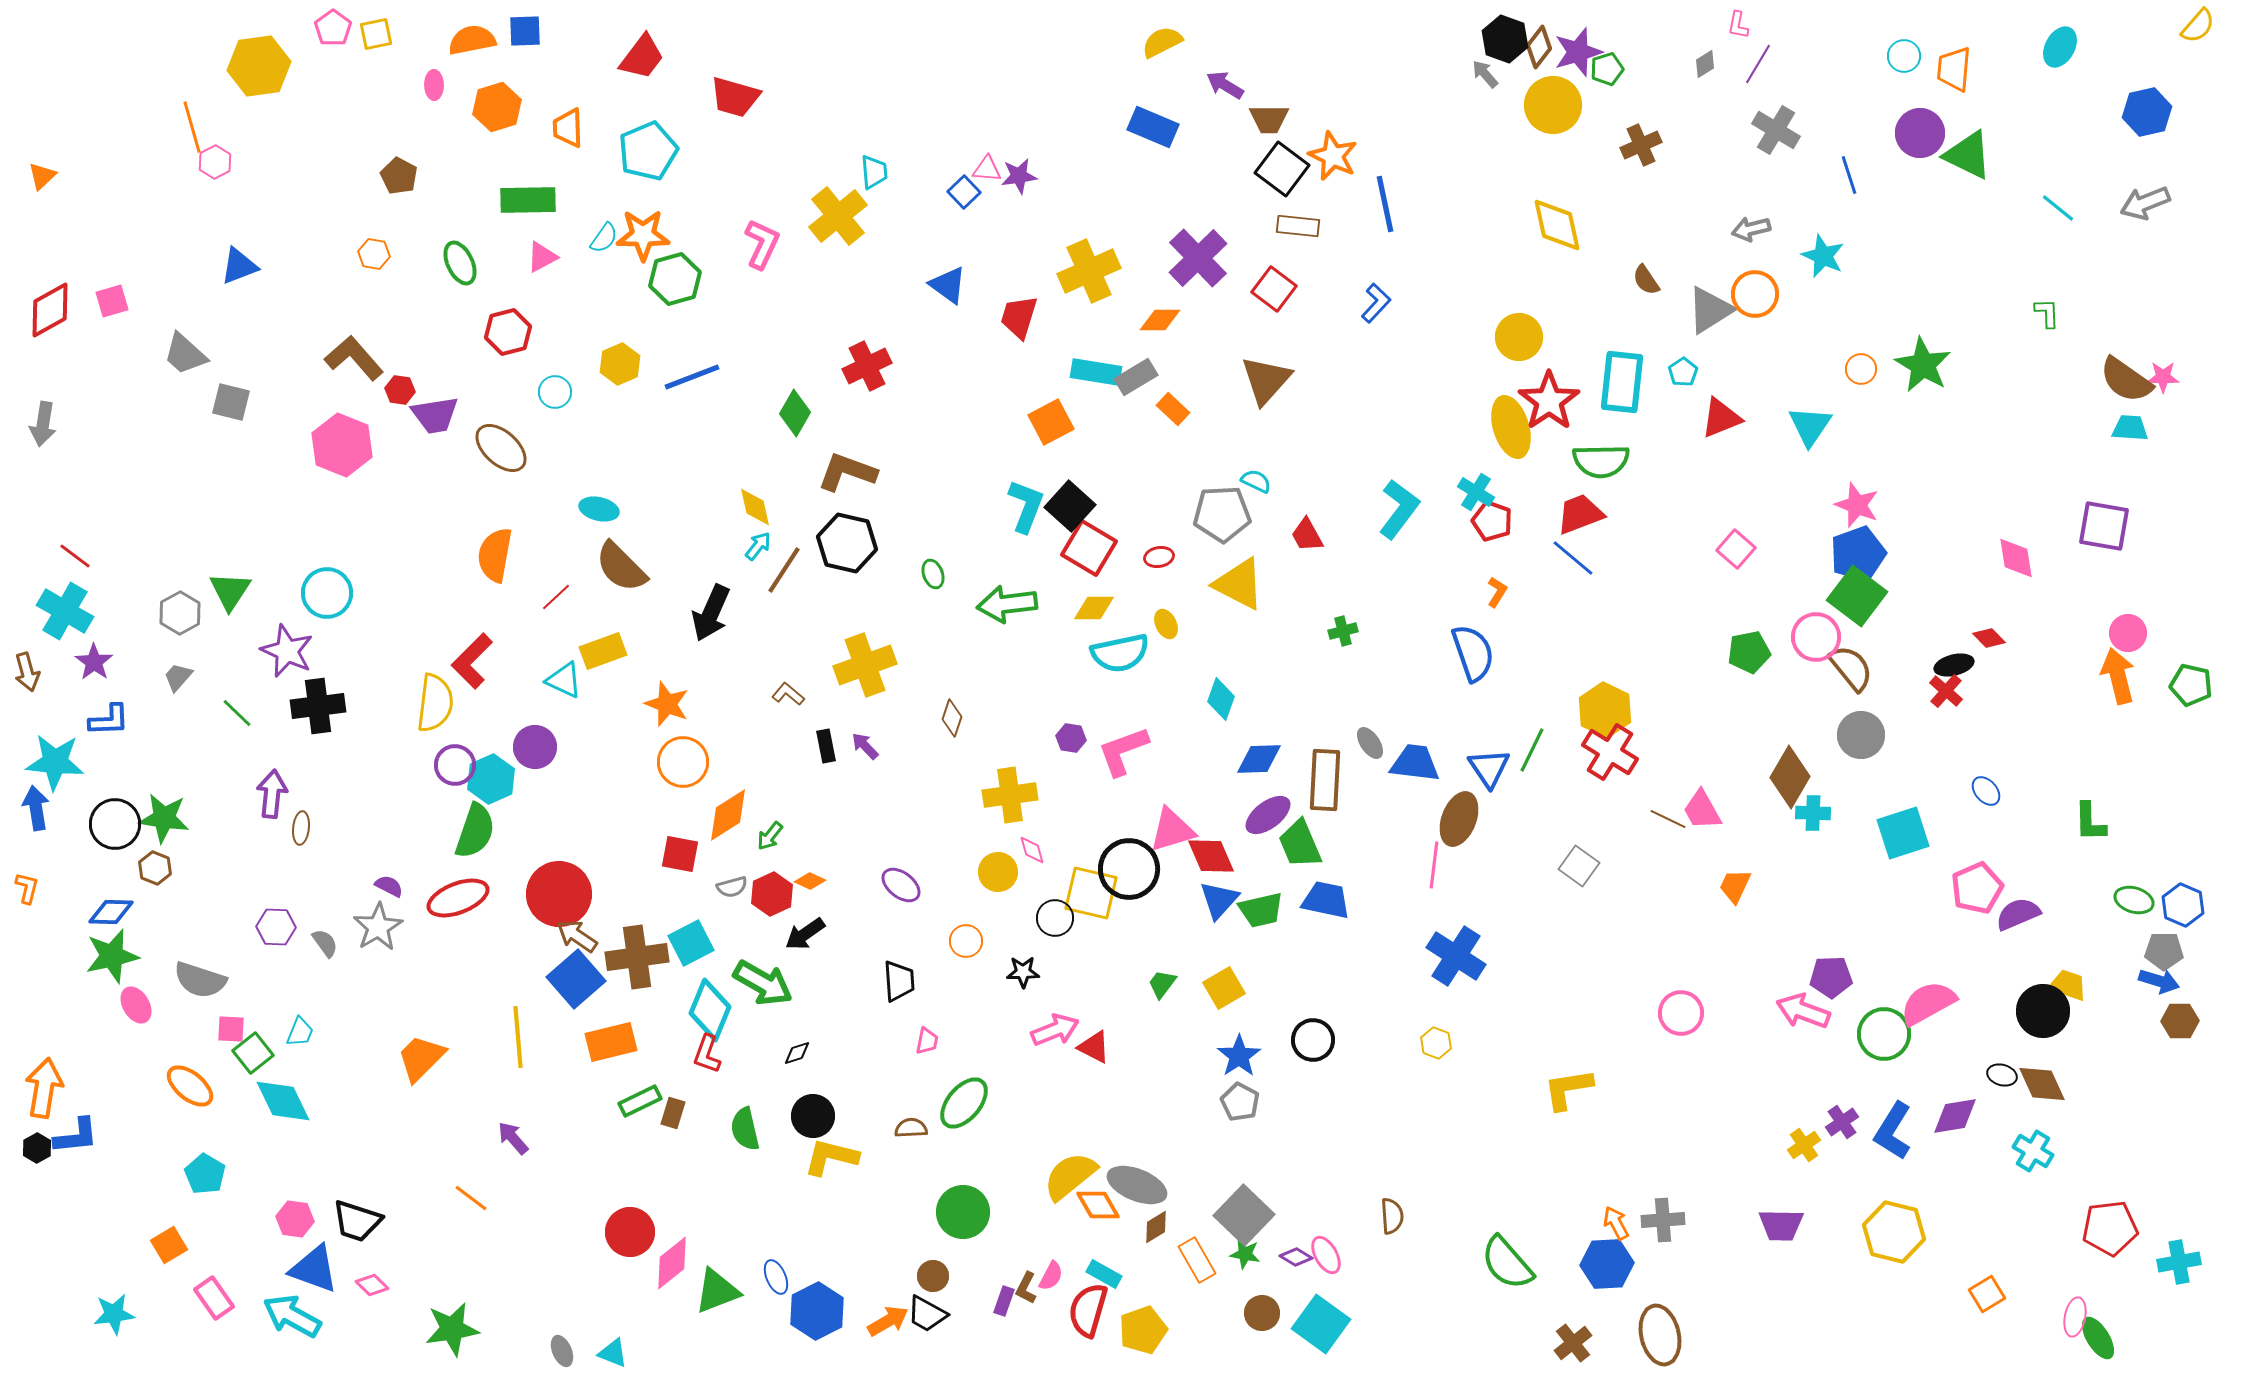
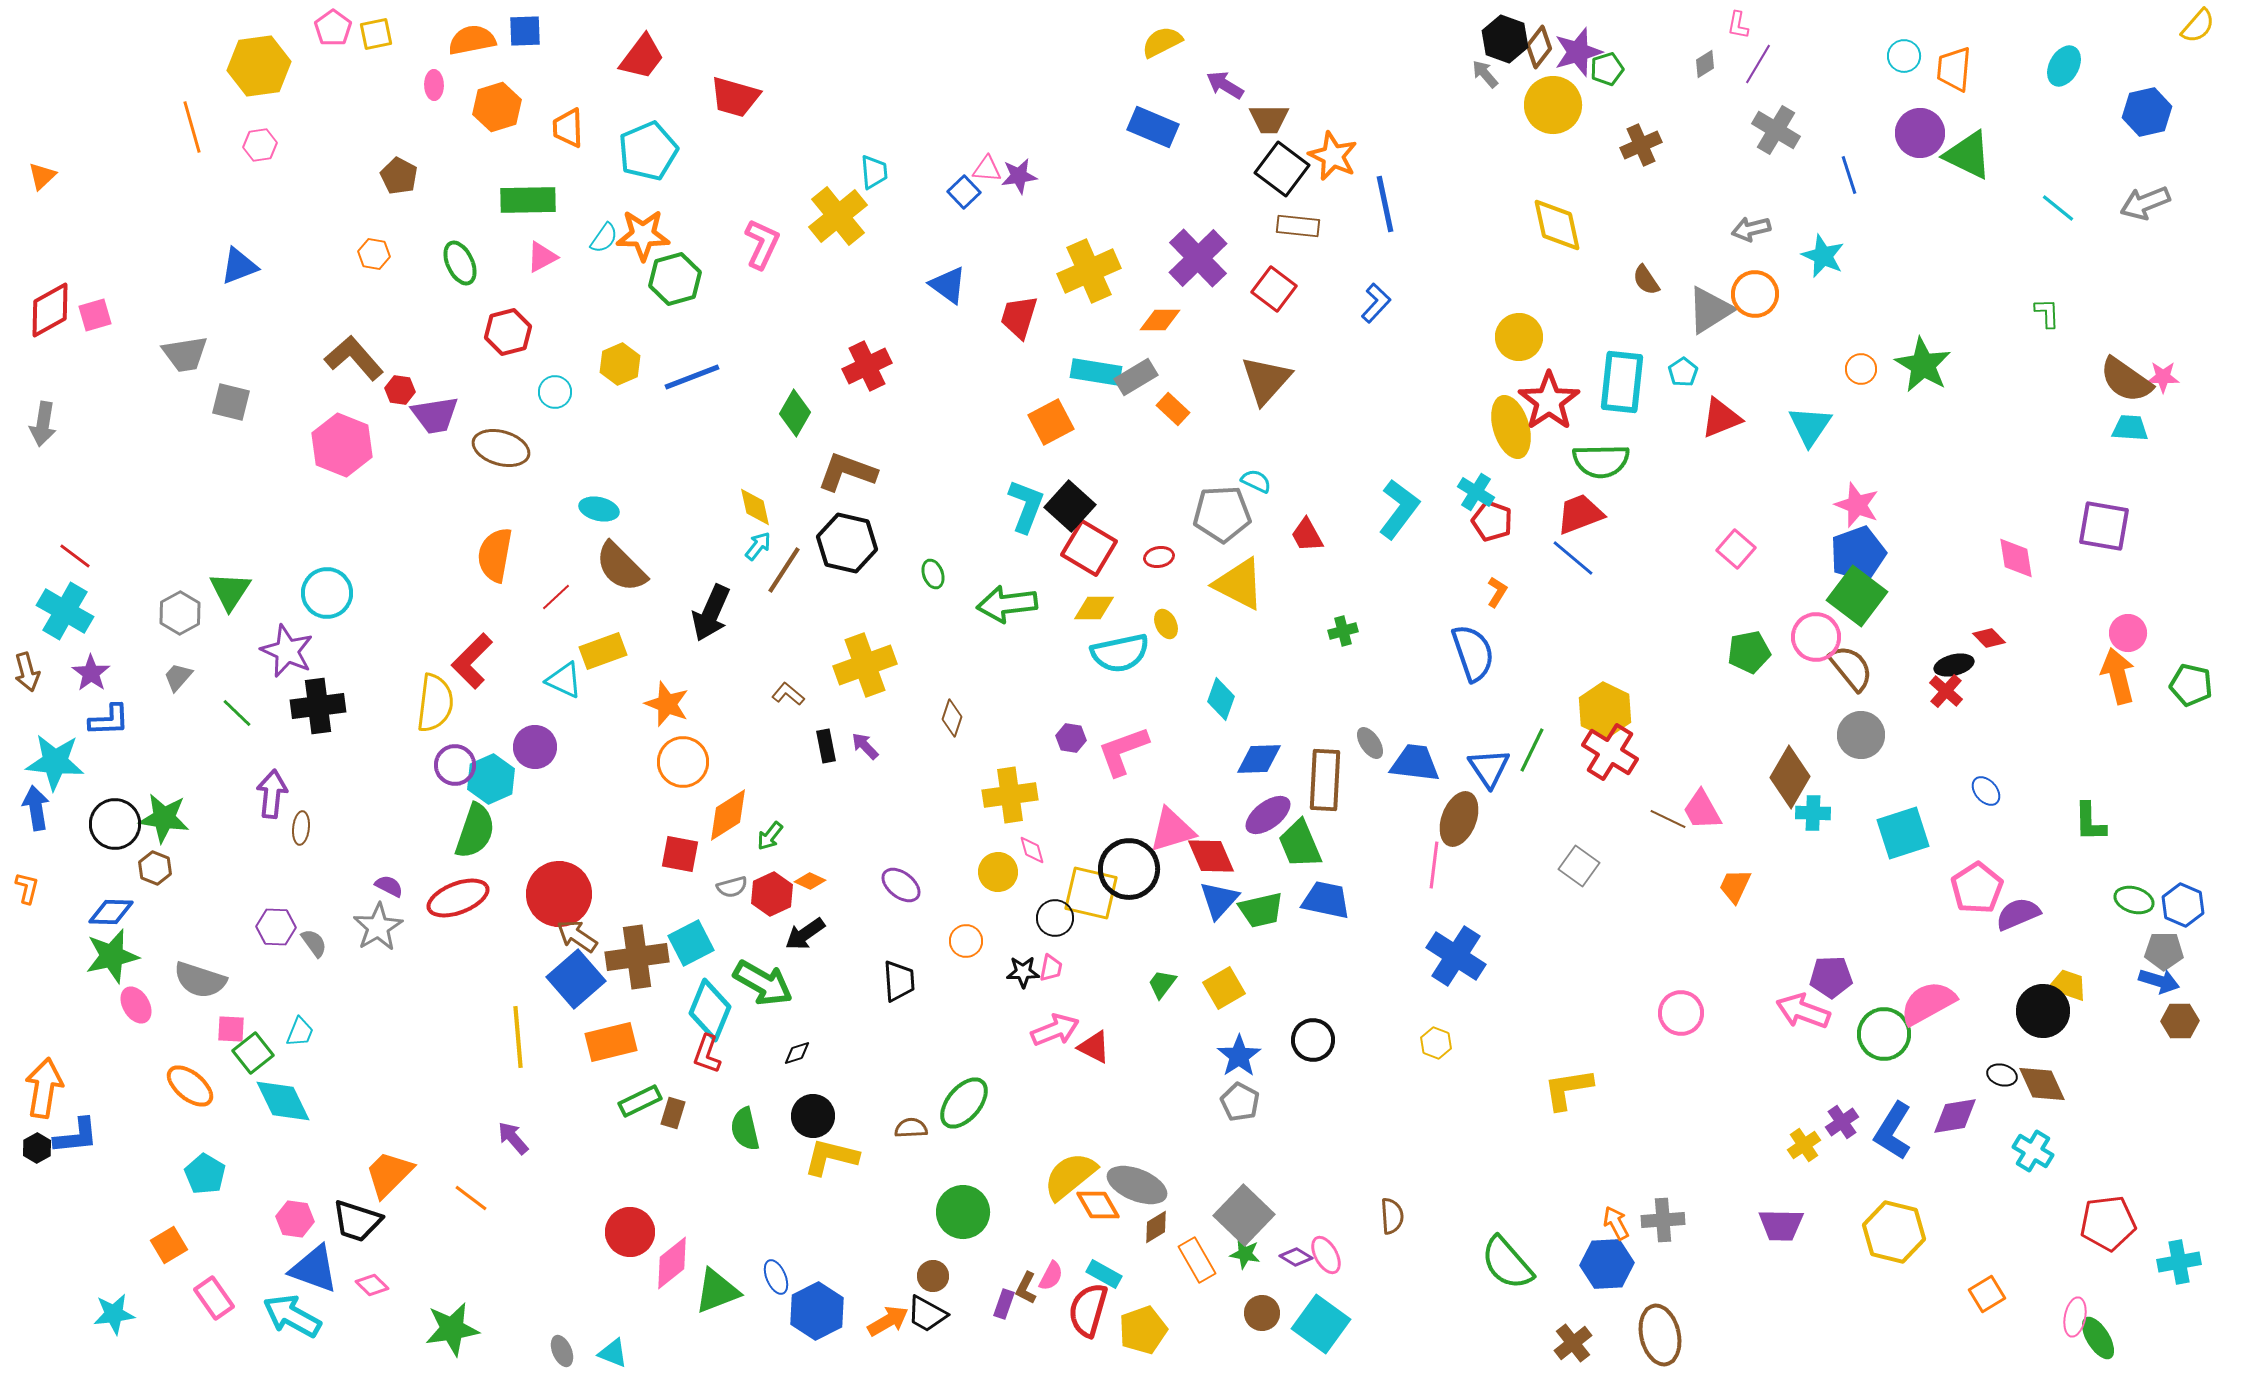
cyan ellipse at (2060, 47): moved 4 px right, 19 px down
pink hexagon at (215, 162): moved 45 px right, 17 px up; rotated 20 degrees clockwise
pink square at (112, 301): moved 17 px left, 14 px down
gray trapezoid at (185, 354): rotated 51 degrees counterclockwise
brown ellipse at (501, 448): rotated 26 degrees counterclockwise
purple star at (94, 662): moved 3 px left, 11 px down
pink pentagon at (1977, 888): rotated 9 degrees counterclockwise
gray semicircle at (325, 943): moved 11 px left
pink trapezoid at (927, 1041): moved 124 px right, 73 px up
orange trapezoid at (421, 1058): moved 32 px left, 116 px down
red pentagon at (2110, 1228): moved 2 px left, 5 px up
purple rectangle at (1004, 1301): moved 3 px down
